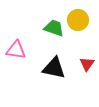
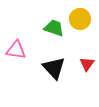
yellow circle: moved 2 px right, 1 px up
black triangle: rotated 35 degrees clockwise
